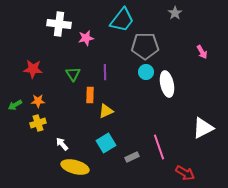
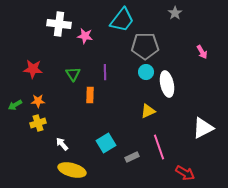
pink star: moved 1 px left, 2 px up; rotated 21 degrees clockwise
yellow triangle: moved 42 px right
yellow ellipse: moved 3 px left, 3 px down
